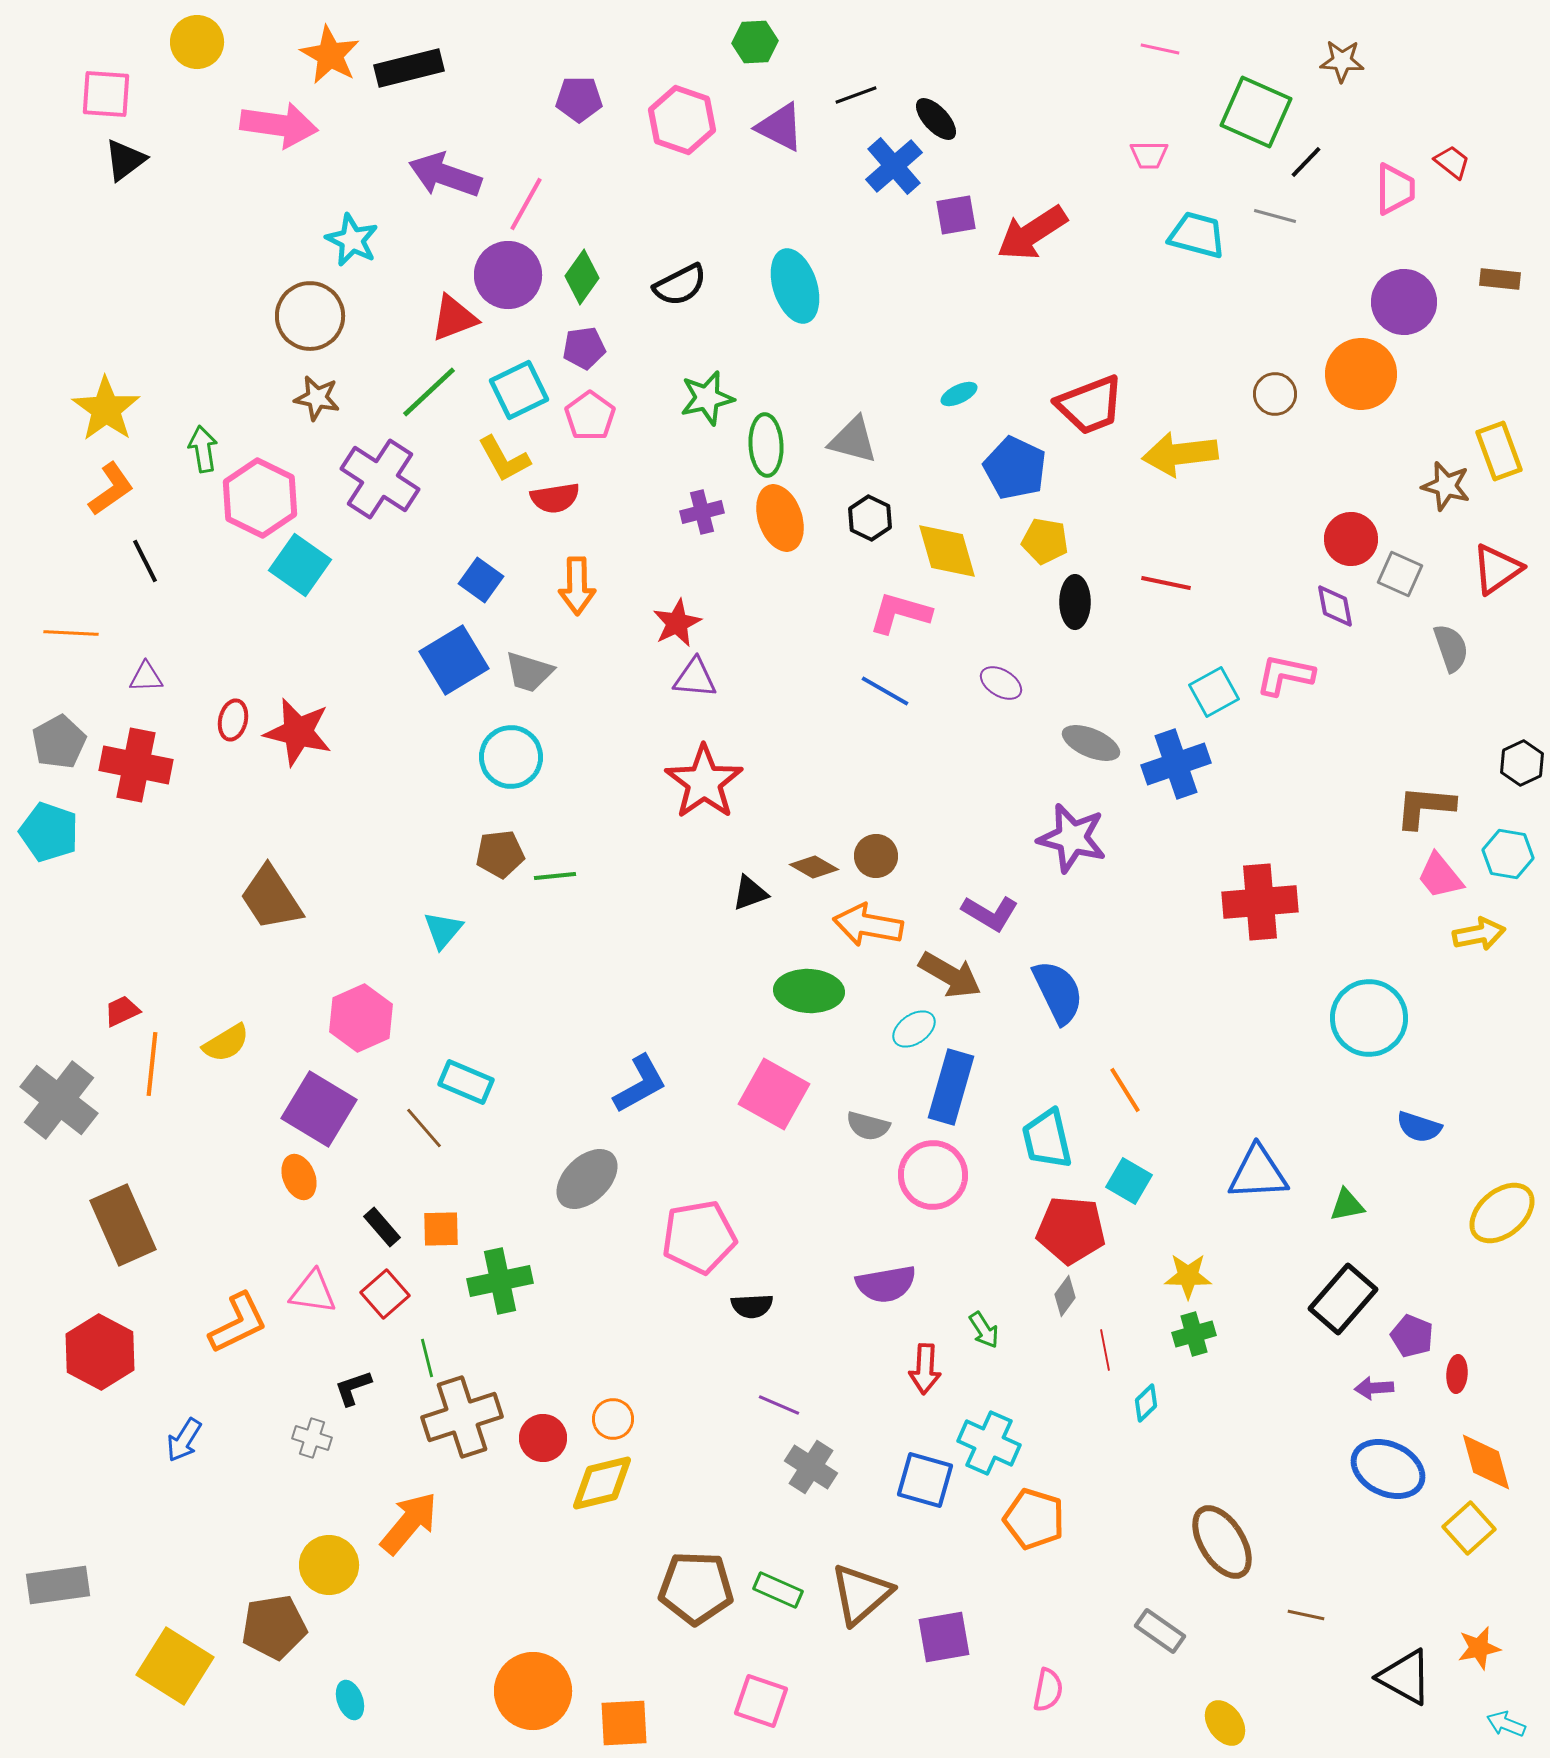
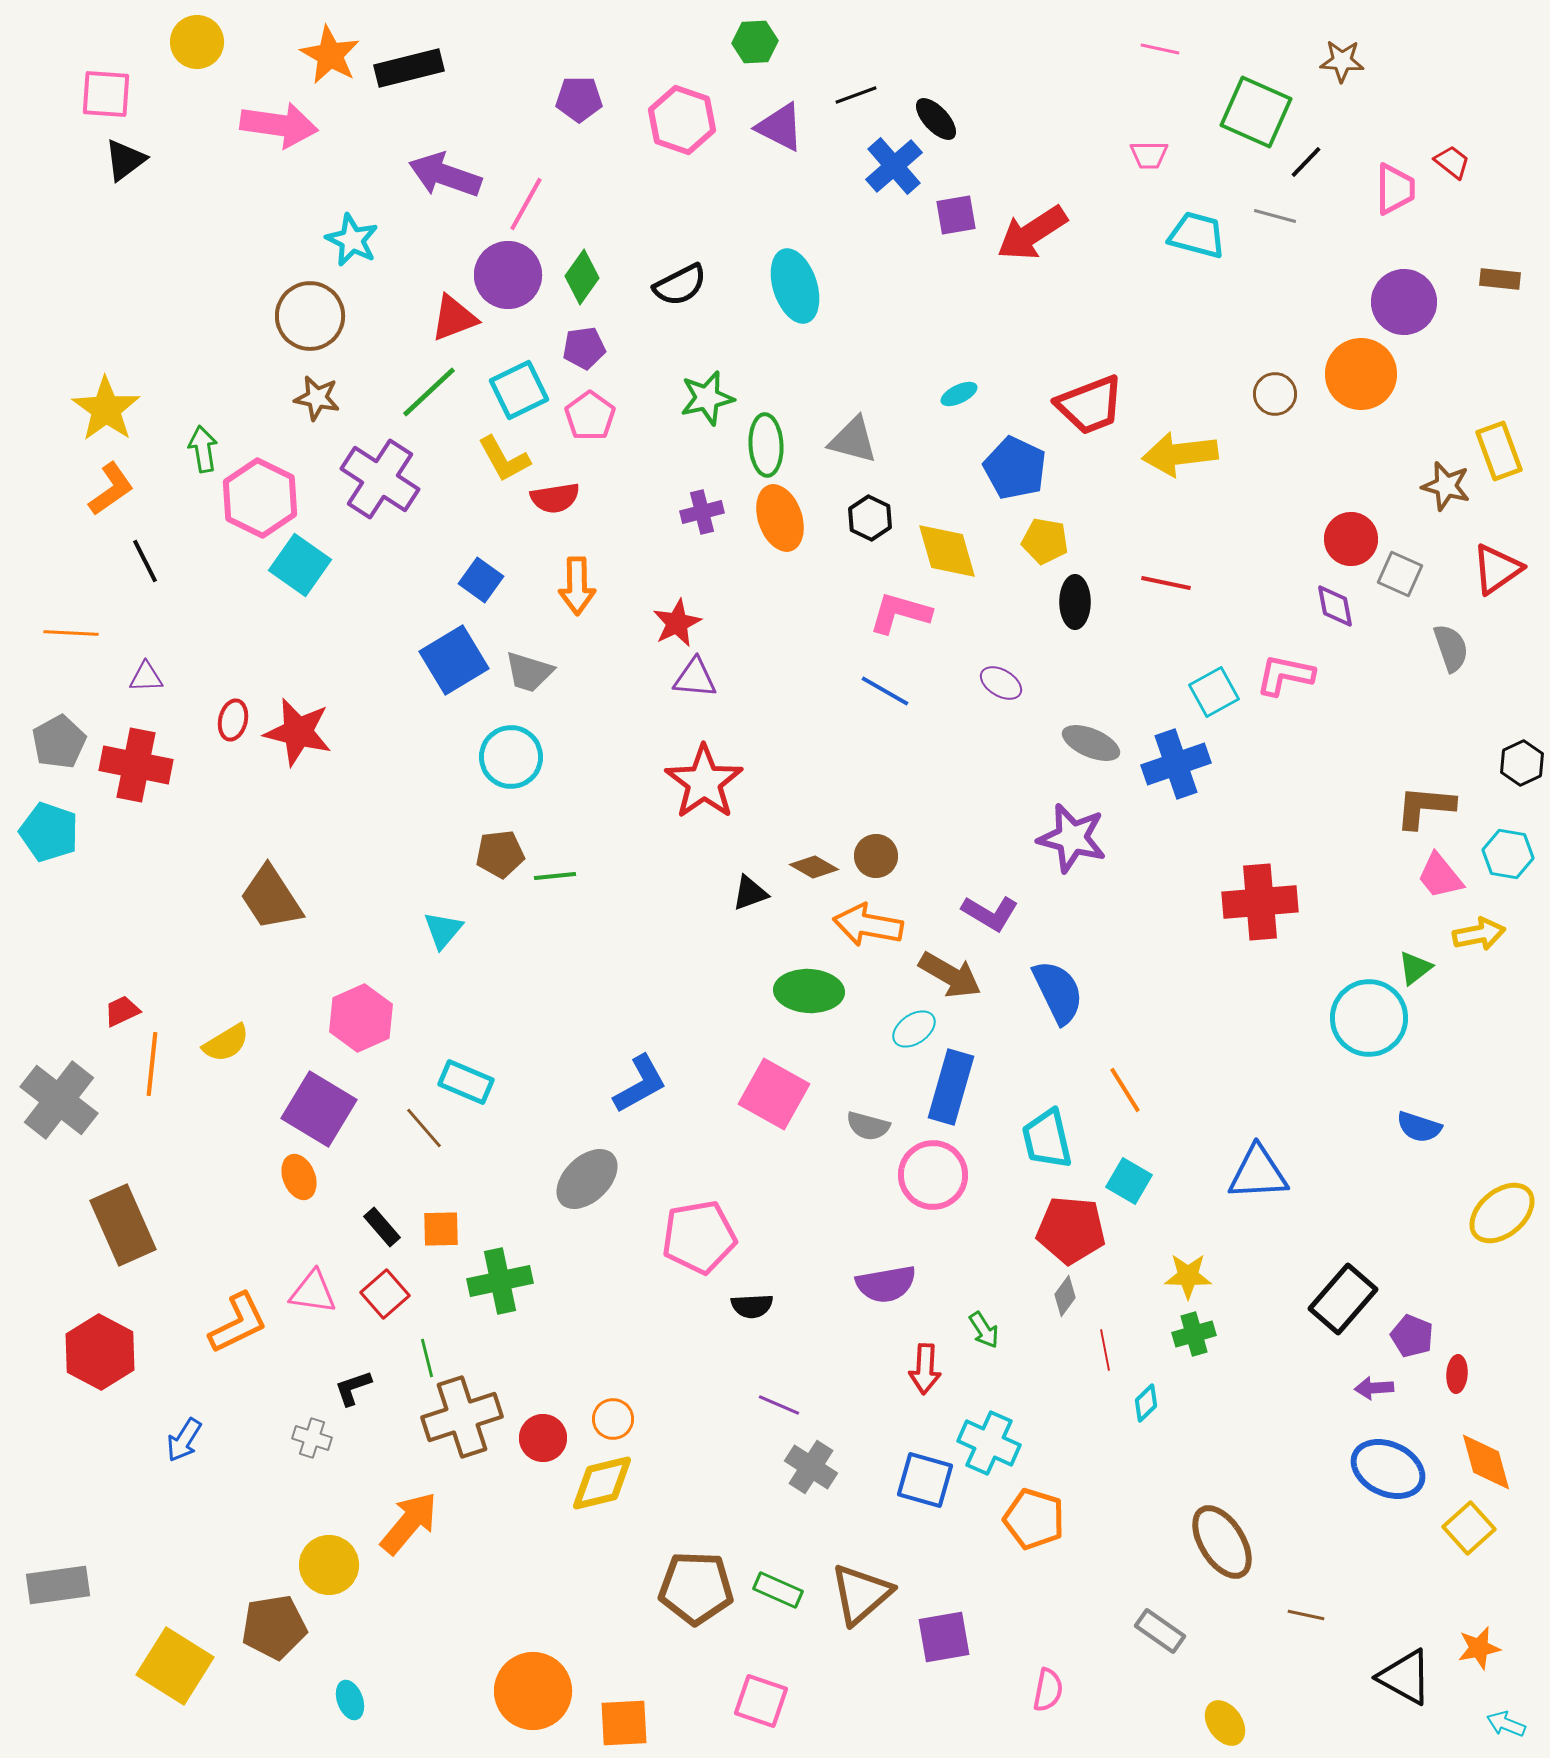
green triangle at (1347, 1205): moved 68 px right, 237 px up; rotated 27 degrees counterclockwise
